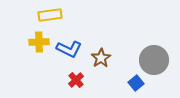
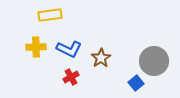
yellow cross: moved 3 px left, 5 px down
gray circle: moved 1 px down
red cross: moved 5 px left, 3 px up; rotated 14 degrees clockwise
